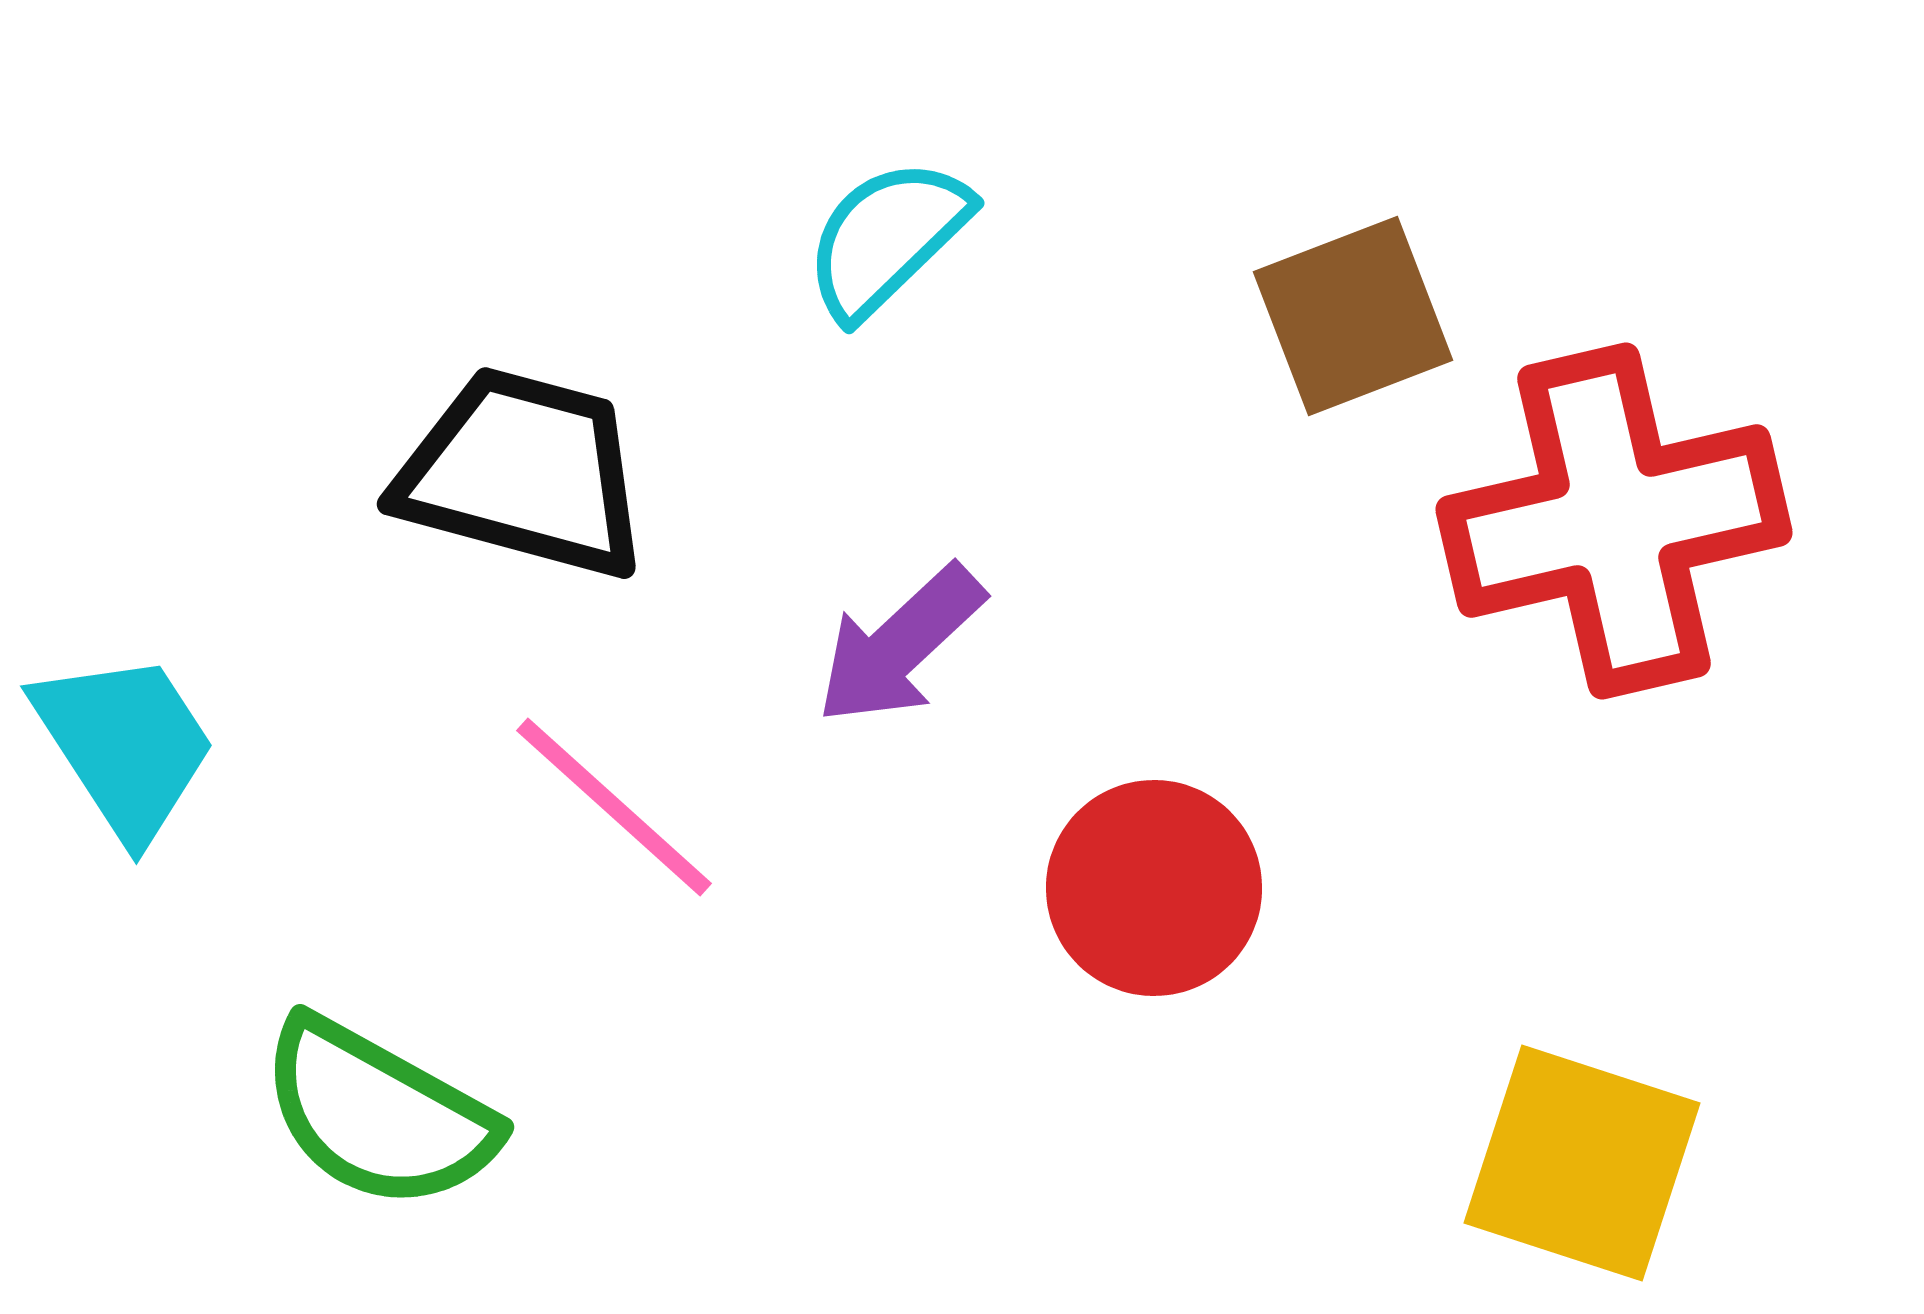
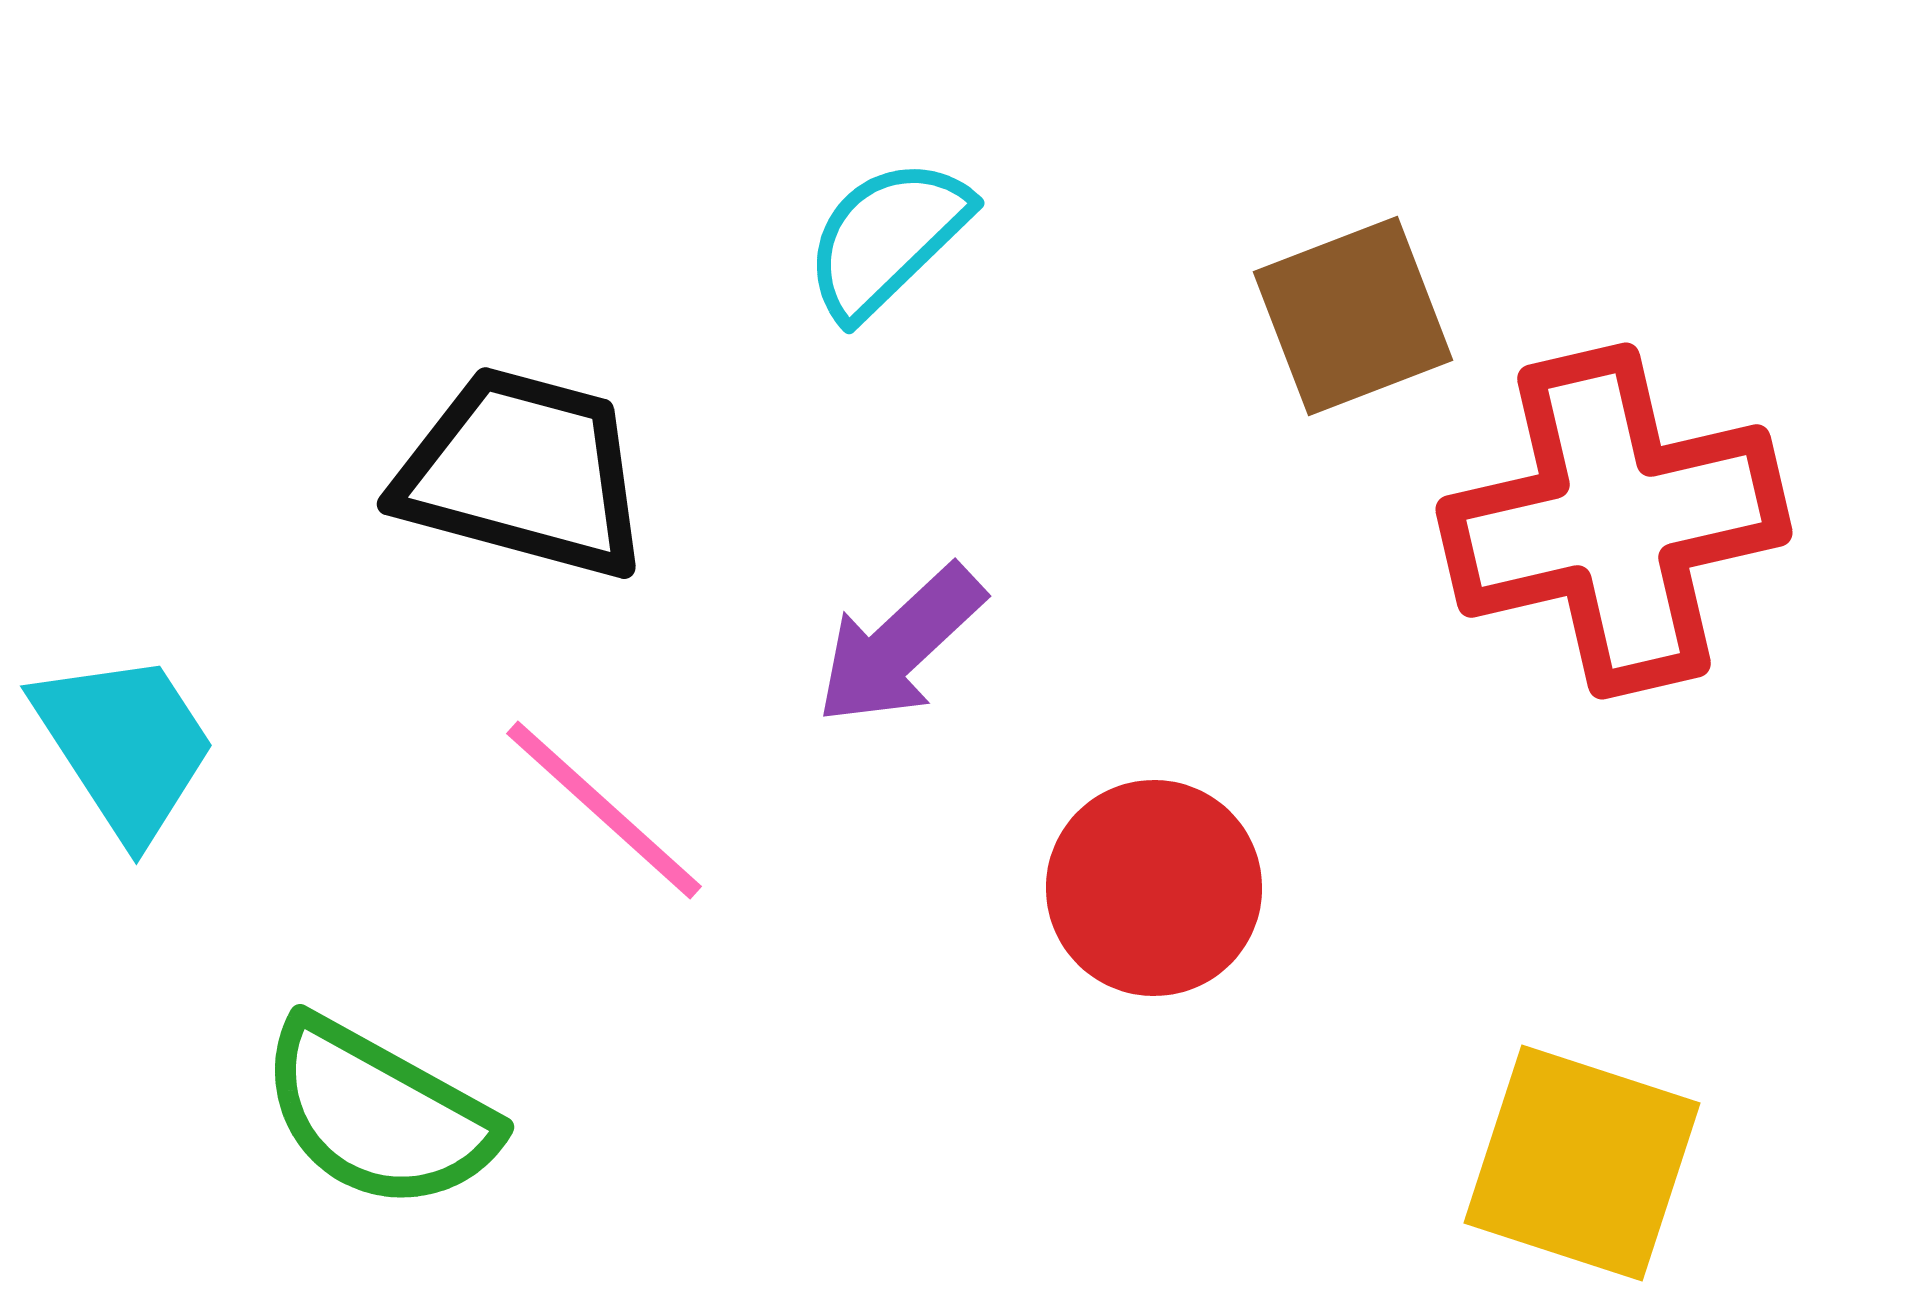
pink line: moved 10 px left, 3 px down
